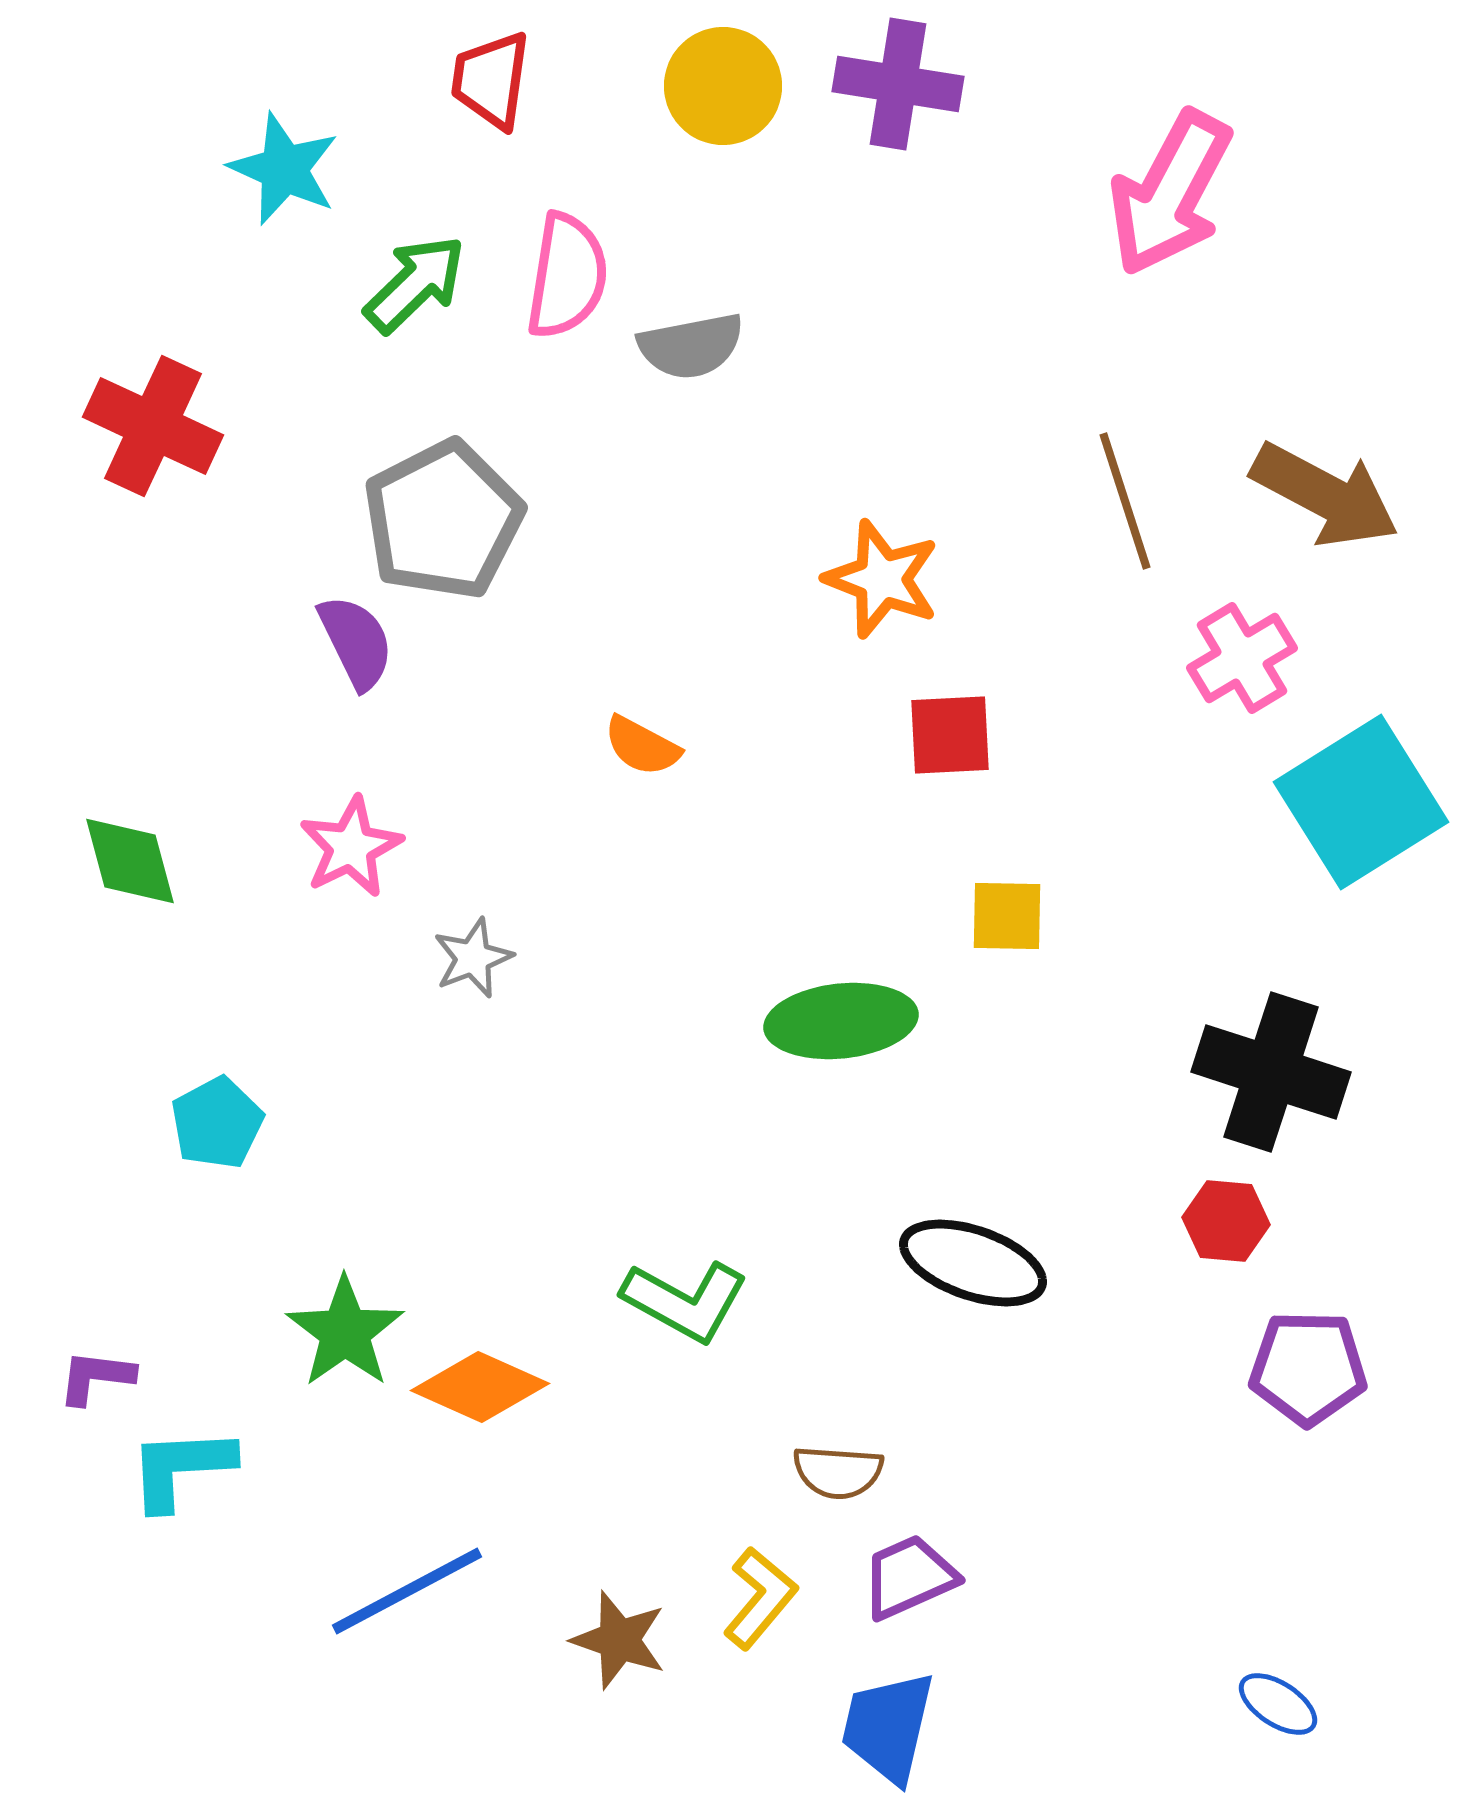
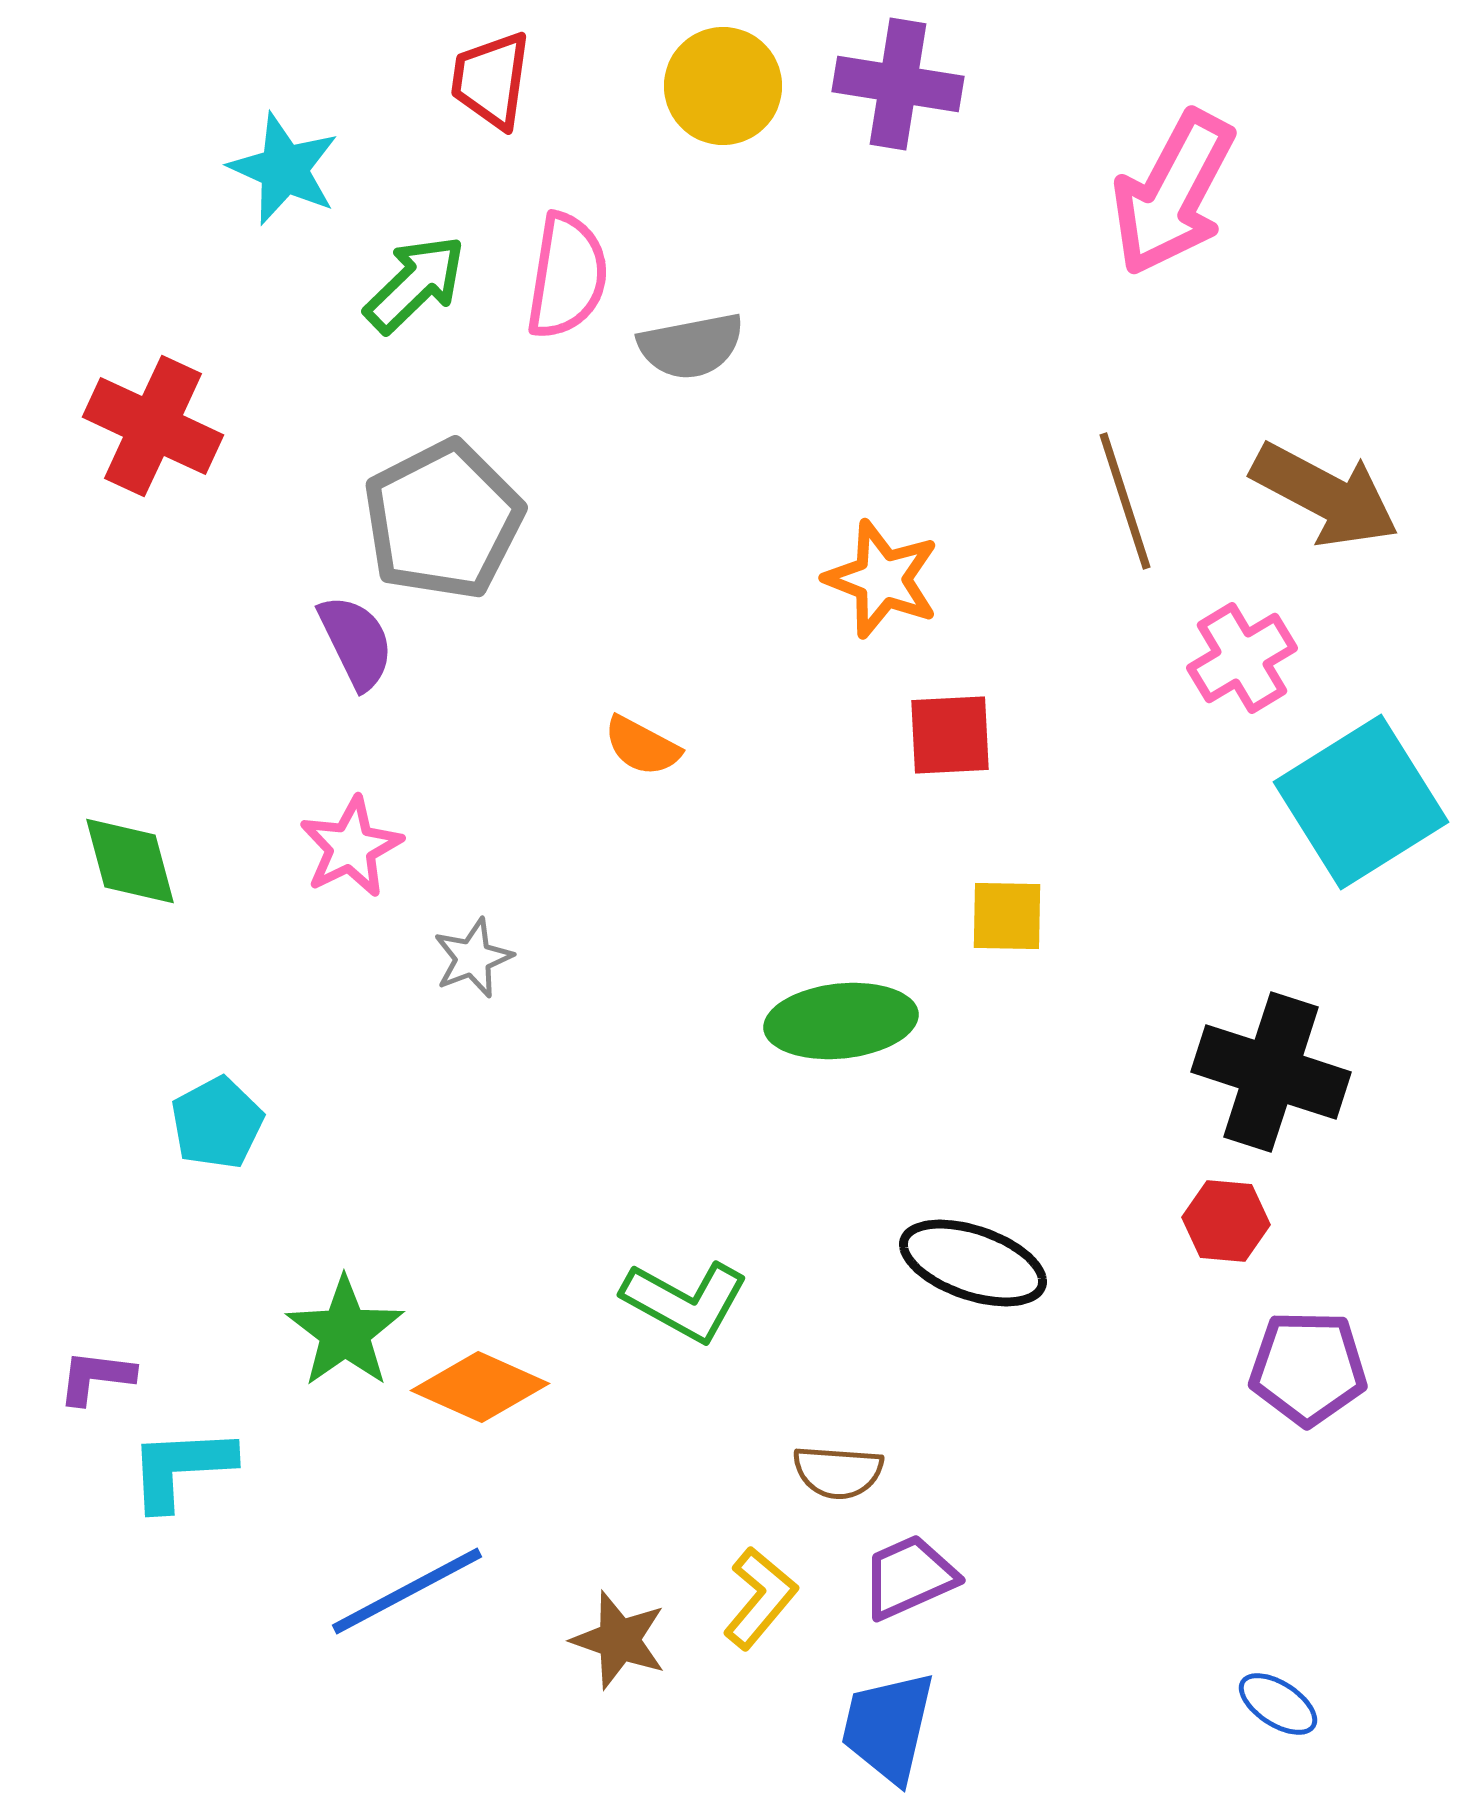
pink arrow: moved 3 px right
